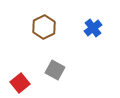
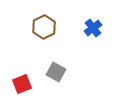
gray square: moved 1 px right, 2 px down
red square: moved 2 px right, 1 px down; rotated 18 degrees clockwise
